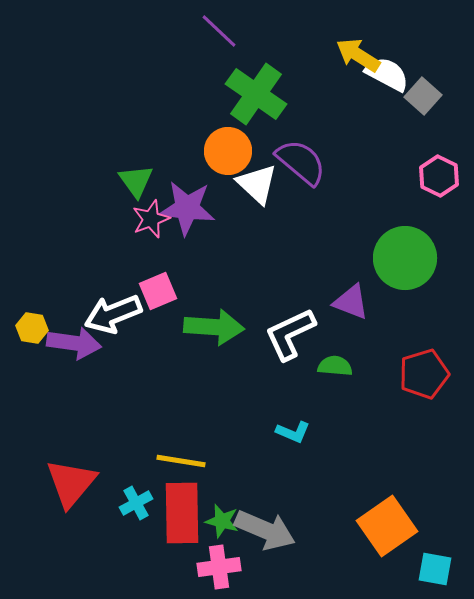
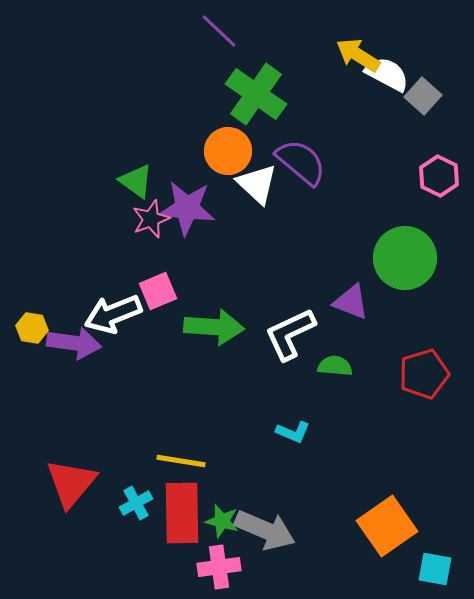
green triangle: rotated 18 degrees counterclockwise
